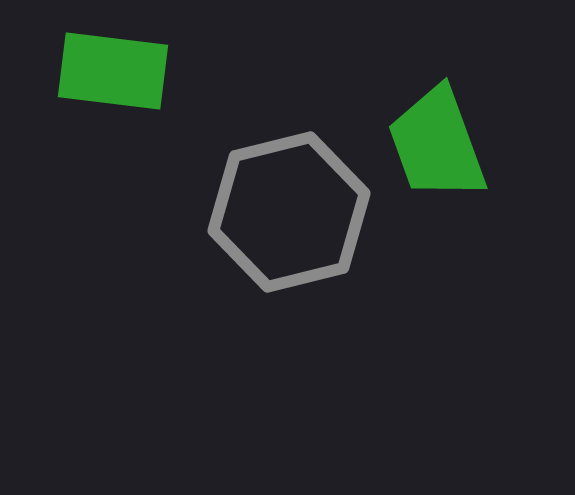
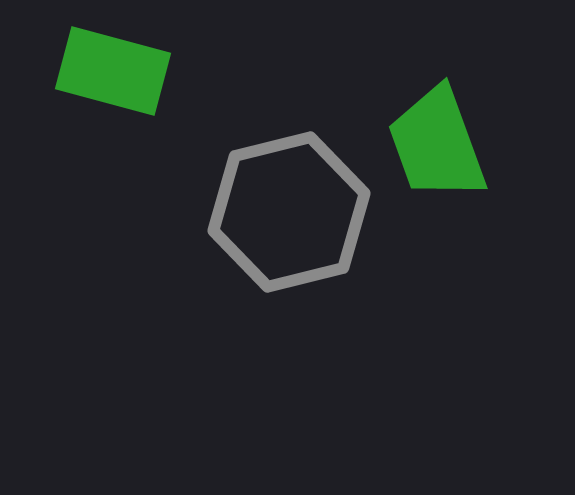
green rectangle: rotated 8 degrees clockwise
